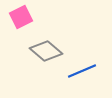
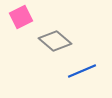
gray diamond: moved 9 px right, 10 px up
